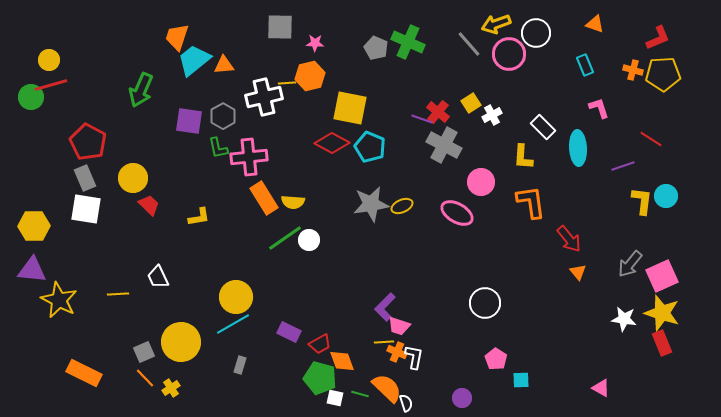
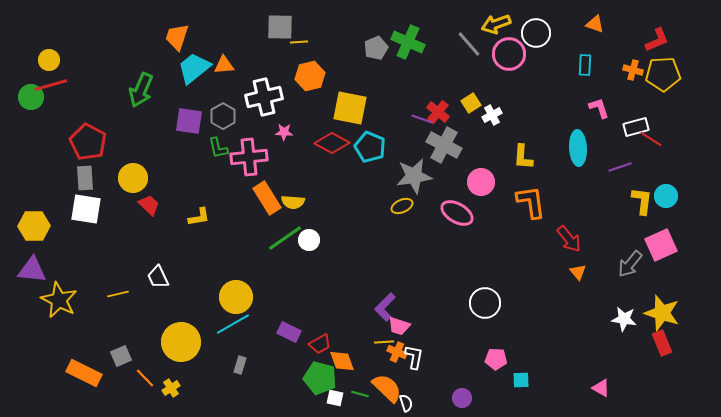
red L-shape at (658, 38): moved 1 px left, 2 px down
pink star at (315, 43): moved 31 px left, 89 px down
gray pentagon at (376, 48): rotated 25 degrees clockwise
cyan trapezoid at (194, 60): moved 8 px down
cyan rectangle at (585, 65): rotated 25 degrees clockwise
yellow line at (287, 83): moved 12 px right, 41 px up
white rectangle at (543, 127): moved 93 px right; rotated 60 degrees counterclockwise
purple line at (623, 166): moved 3 px left, 1 px down
gray rectangle at (85, 178): rotated 20 degrees clockwise
orange rectangle at (264, 198): moved 3 px right
gray star at (371, 204): moved 43 px right, 28 px up
pink square at (662, 276): moved 1 px left, 31 px up
yellow line at (118, 294): rotated 10 degrees counterclockwise
gray square at (144, 352): moved 23 px left, 4 px down
pink pentagon at (496, 359): rotated 30 degrees counterclockwise
